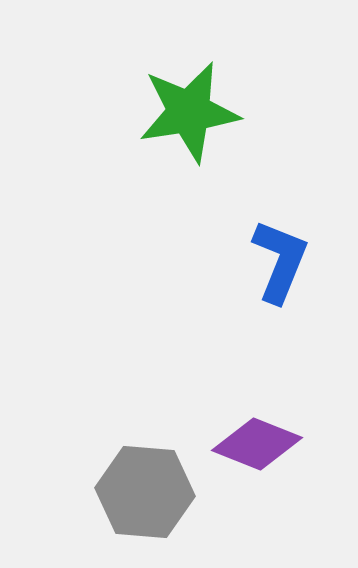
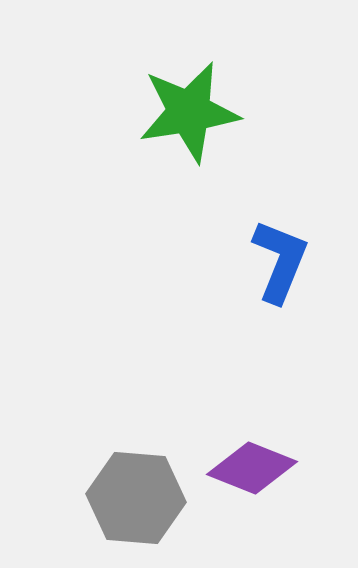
purple diamond: moved 5 px left, 24 px down
gray hexagon: moved 9 px left, 6 px down
